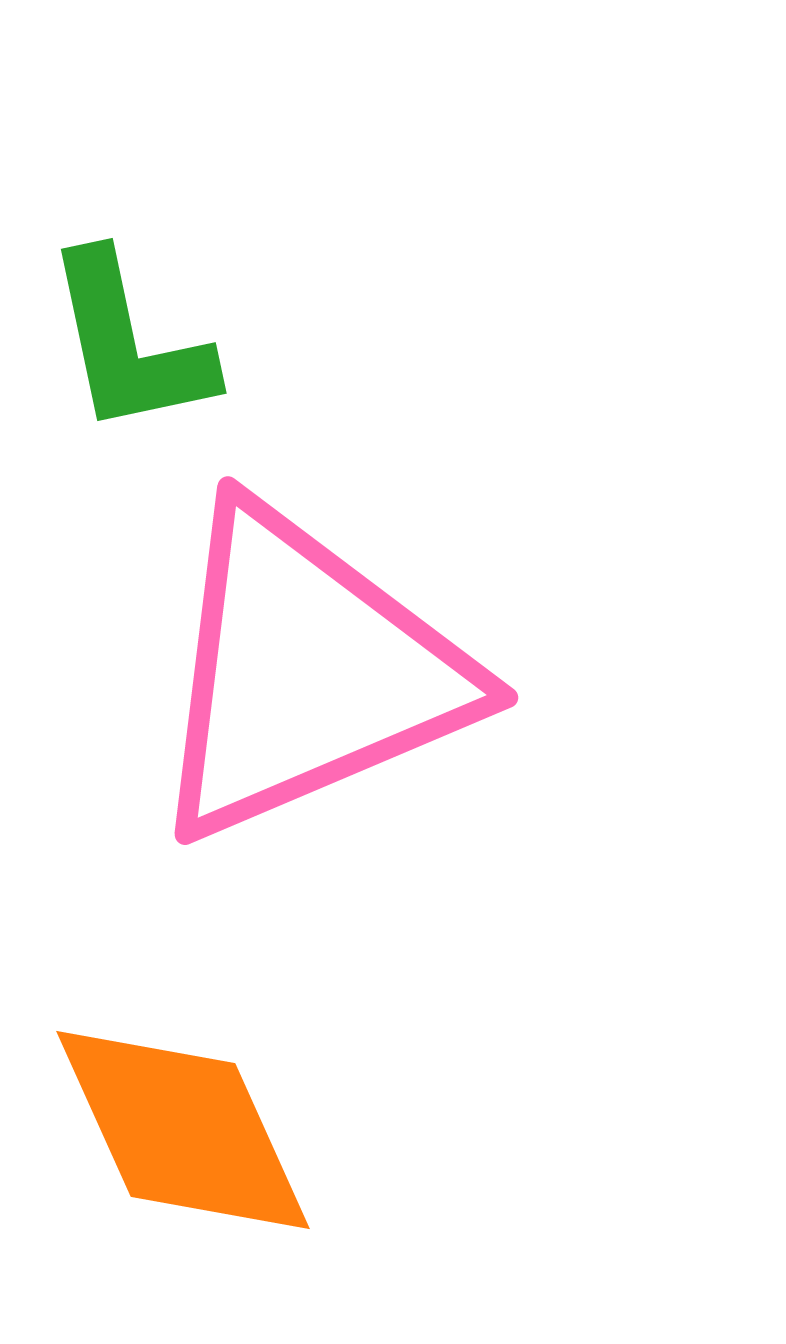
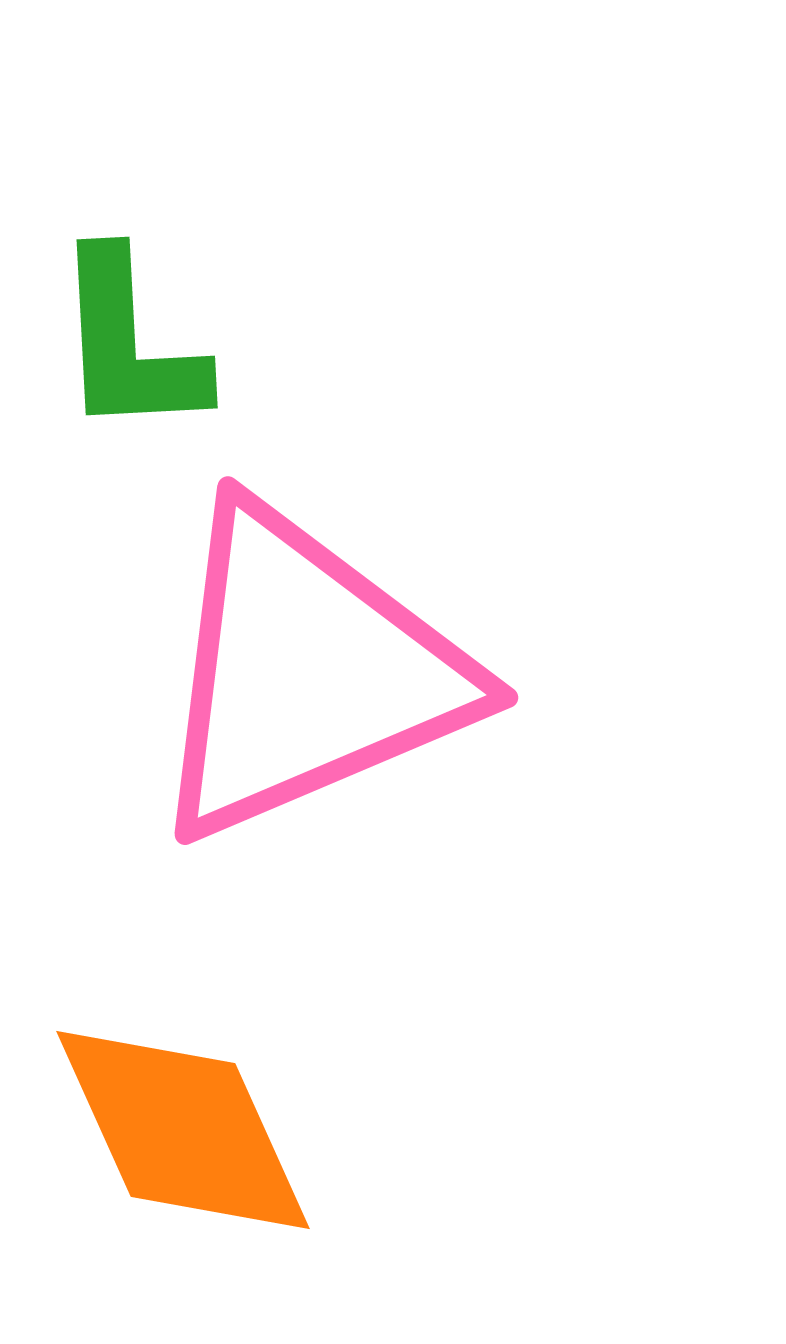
green L-shape: rotated 9 degrees clockwise
